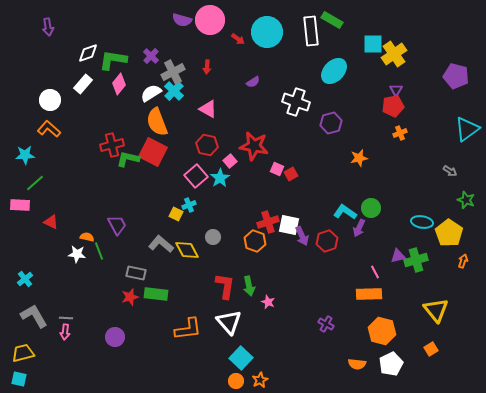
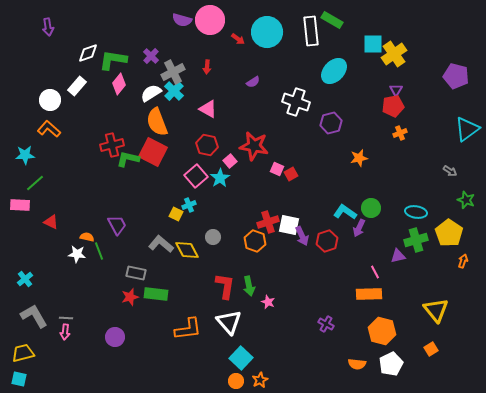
white rectangle at (83, 84): moved 6 px left, 2 px down
cyan ellipse at (422, 222): moved 6 px left, 10 px up
green cross at (416, 260): moved 20 px up
